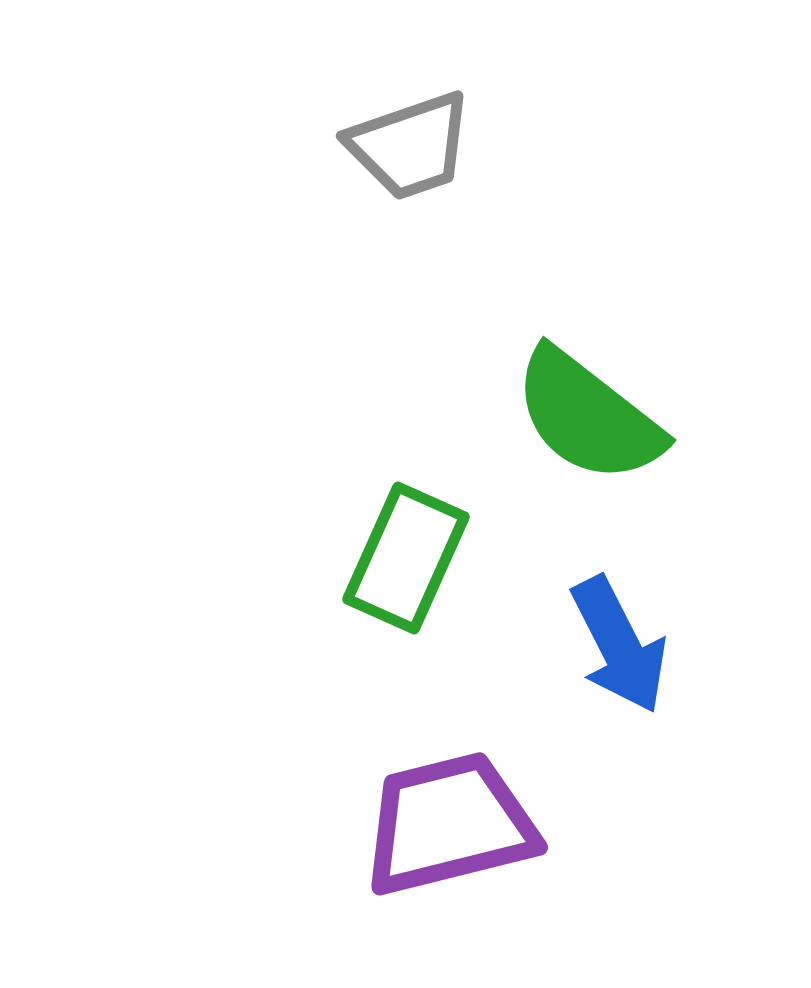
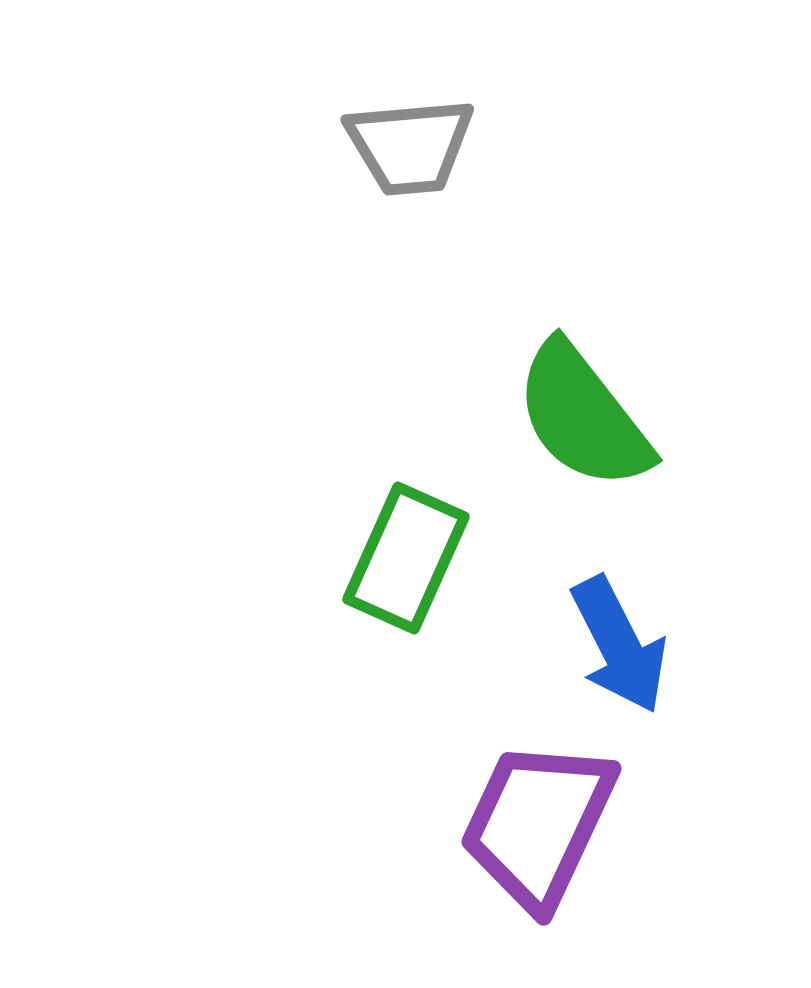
gray trapezoid: rotated 14 degrees clockwise
green semicircle: moved 5 px left; rotated 14 degrees clockwise
purple trapezoid: moved 89 px right; rotated 51 degrees counterclockwise
